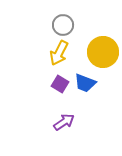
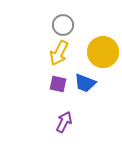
purple square: moved 2 px left; rotated 18 degrees counterclockwise
purple arrow: rotated 30 degrees counterclockwise
